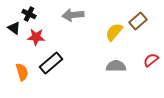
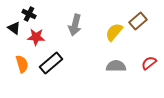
gray arrow: moved 2 px right, 10 px down; rotated 70 degrees counterclockwise
red semicircle: moved 2 px left, 3 px down
orange semicircle: moved 8 px up
